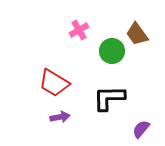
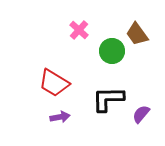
pink cross: rotated 18 degrees counterclockwise
black L-shape: moved 1 px left, 1 px down
purple semicircle: moved 15 px up
